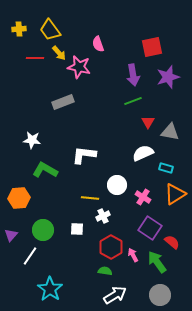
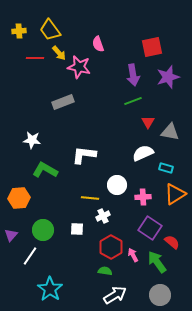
yellow cross: moved 2 px down
pink cross: rotated 35 degrees counterclockwise
